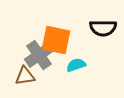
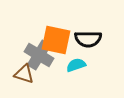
black semicircle: moved 15 px left, 11 px down
gray cross: rotated 24 degrees counterclockwise
brown triangle: moved 1 px left, 2 px up; rotated 25 degrees clockwise
